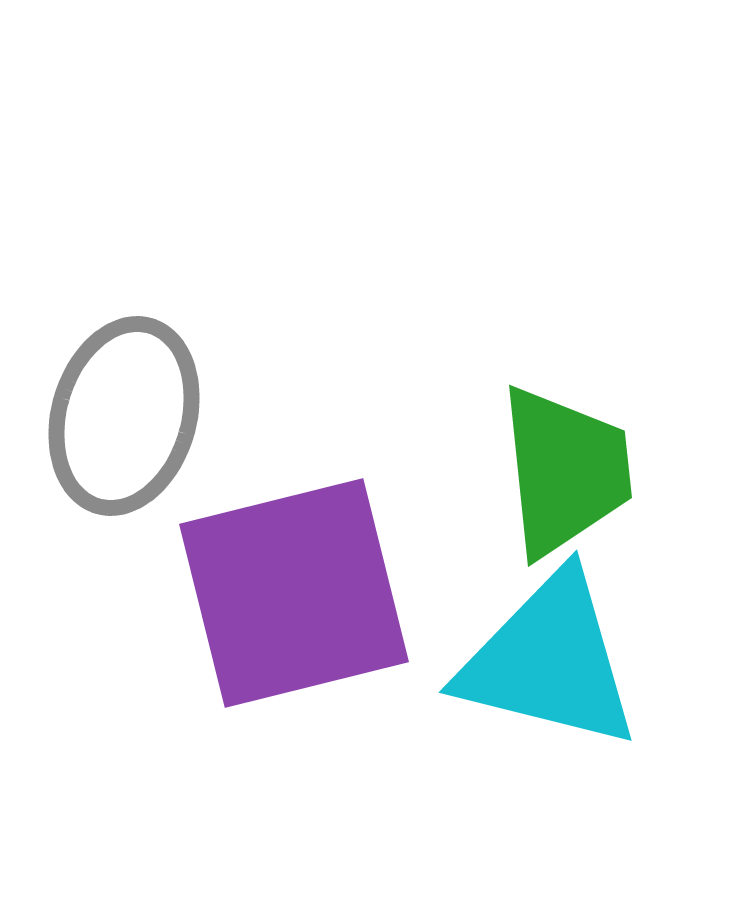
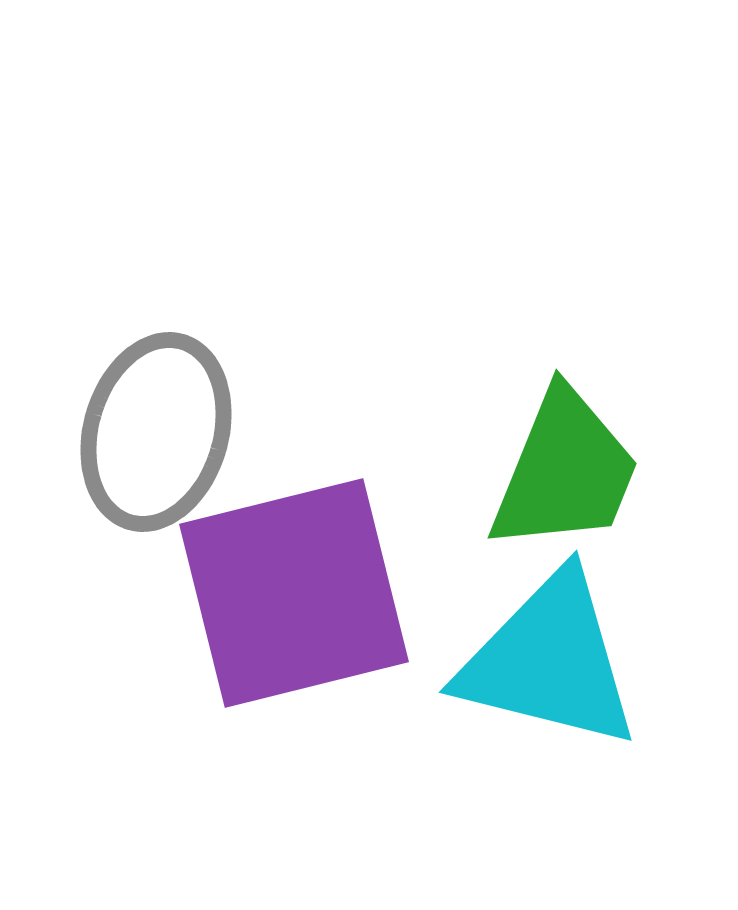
gray ellipse: moved 32 px right, 16 px down
green trapezoid: rotated 28 degrees clockwise
